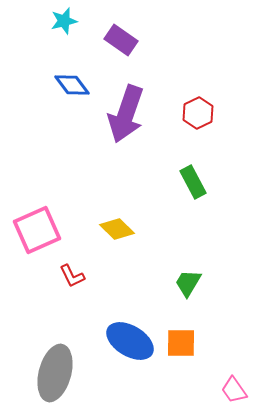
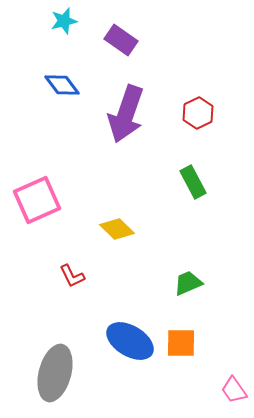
blue diamond: moved 10 px left
pink square: moved 30 px up
green trapezoid: rotated 36 degrees clockwise
